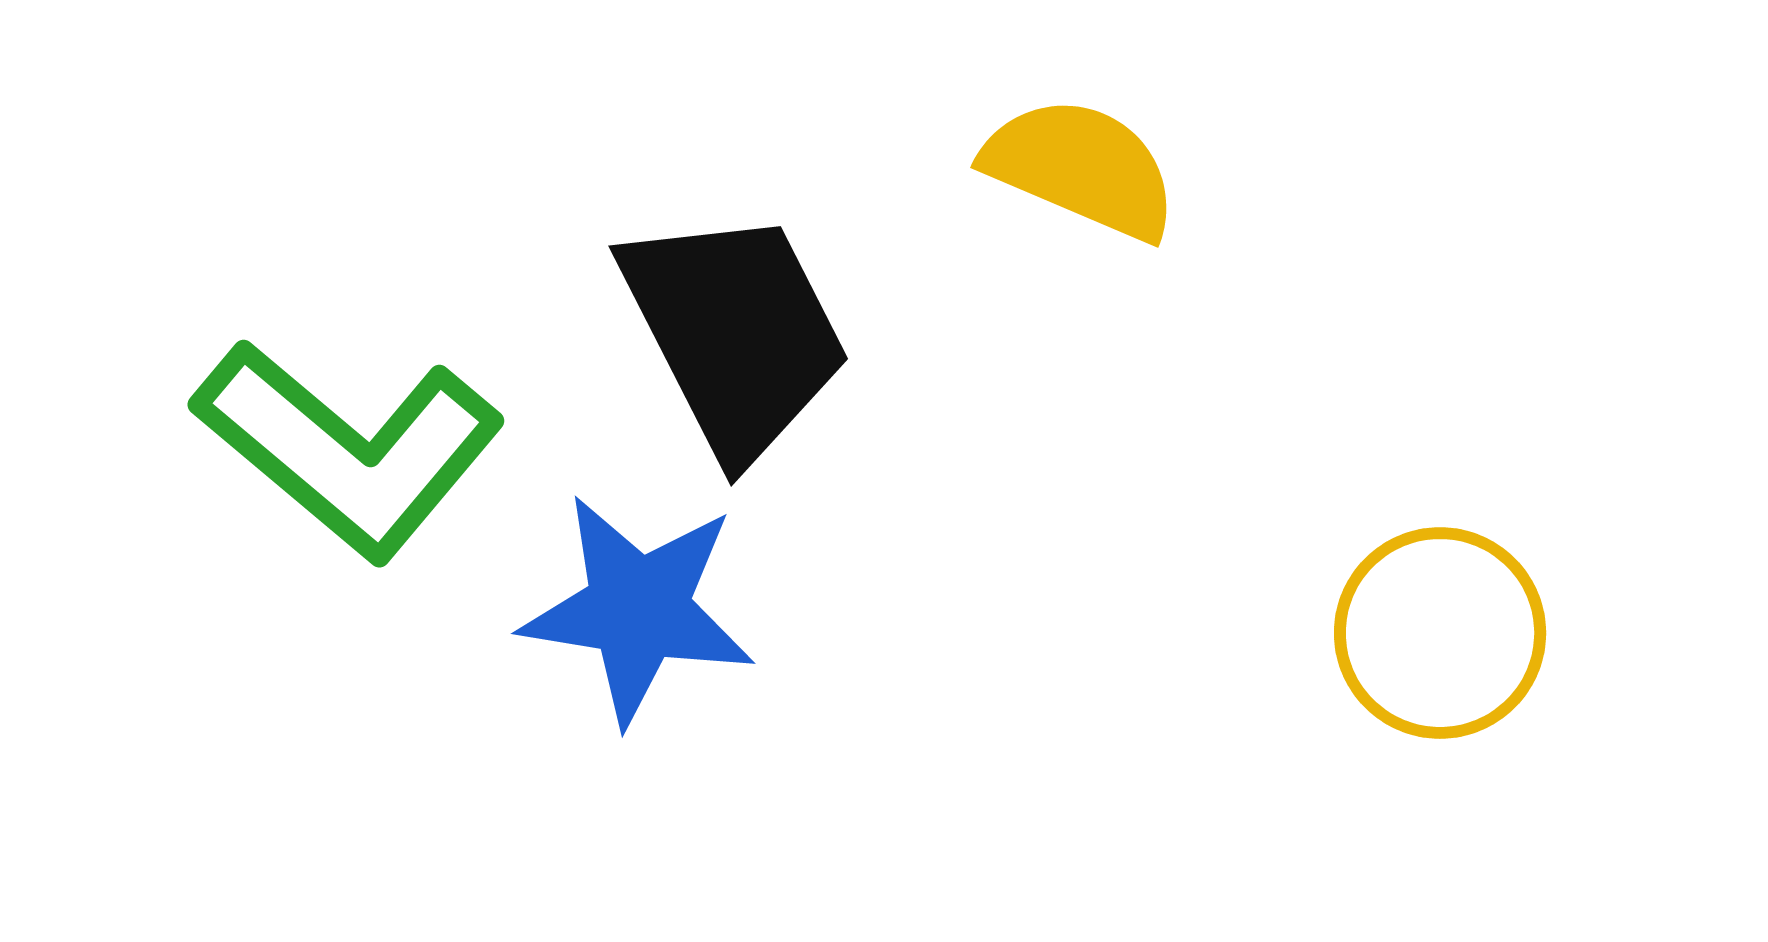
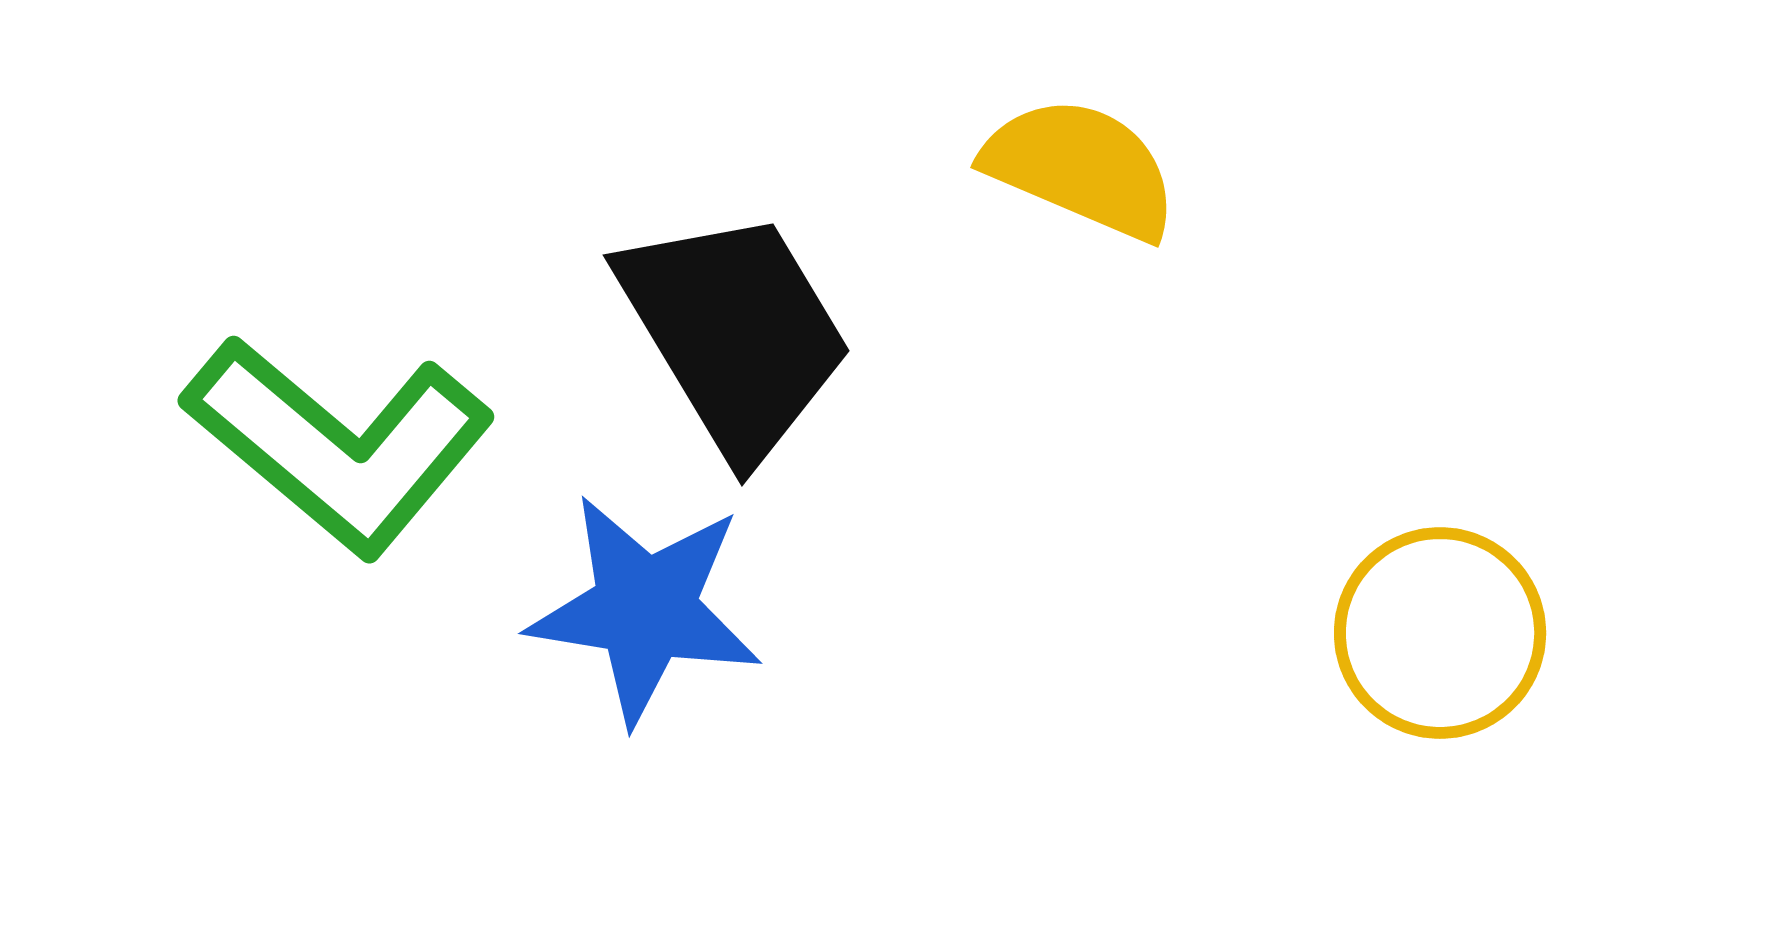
black trapezoid: rotated 4 degrees counterclockwise
green L-shape: moved 10 px left, 4 px up
blue star: moved 7 px right
